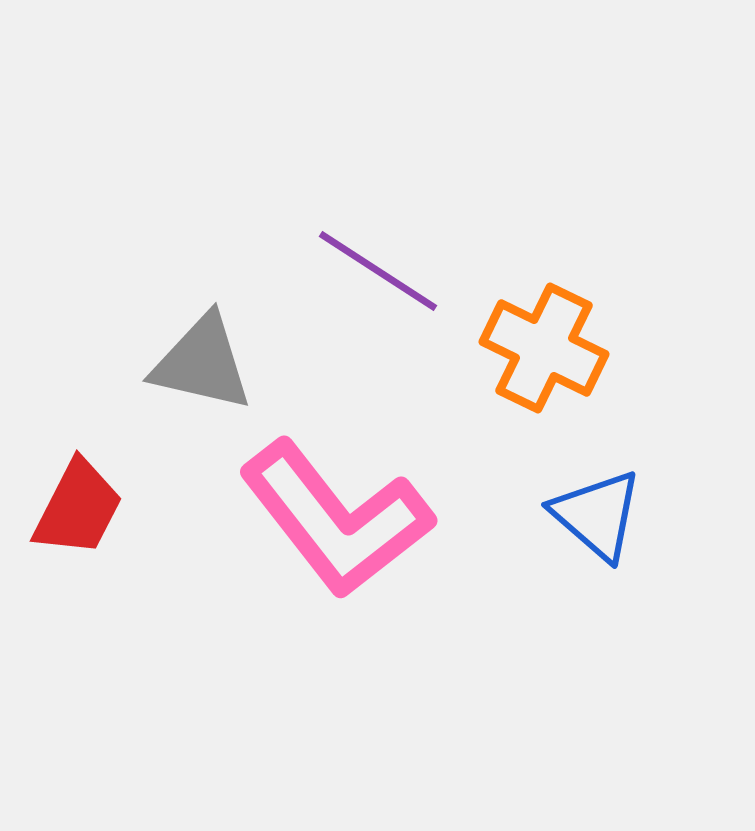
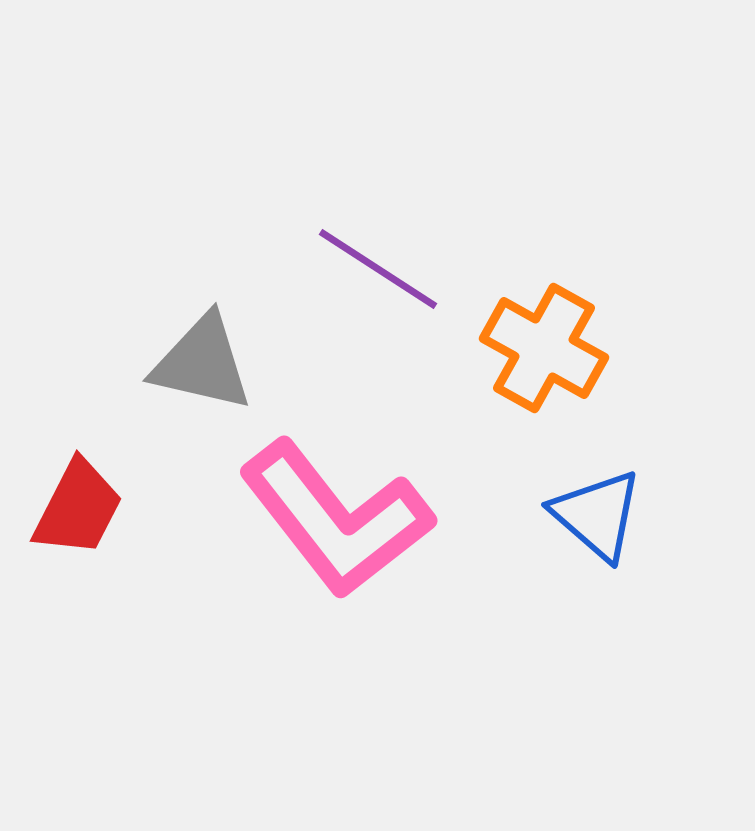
purple line: moved 2 px up
orange cross: rotated 3 degrees clockwise
